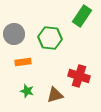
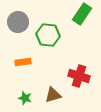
green rectangle: moved 2 px up
gray circle: moved 4 px right, 12 px up
green hexagon: moved 2 px left, 3 px up
green star: moved 2 px left, 7 px down
brown triangle: moved 2 px left
